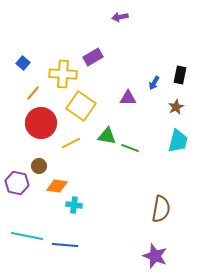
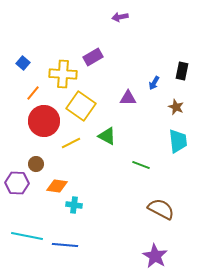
black rectangle: moved 2 px right, 4 px up
brown star: rotated 21 degrees counterclockwise
red circle: moved 3 px right, 2 px up
green triangle: rotated 18 degrees clockwise
cyan trapezoid: rotated 20 degrees counterclockwise
green line: moved 11 px right, 17 px down
brown circle: moved 3 px left, 2 px up
purple hexagon: rotated 10 degrees counterclockwise
brown semicircle: rotated 72 degrees counterclockwise
purple star: rotated 10 degrees clockwise
